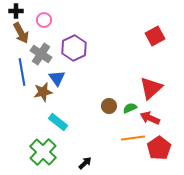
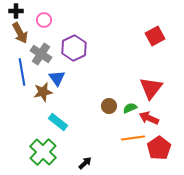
brown arrow: moved 1 px left
red triangle: rotated 10 degrees counterclockwise
red arrow: moved 1 px left
